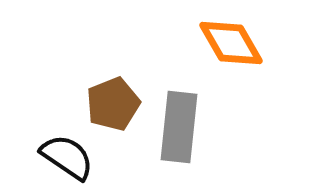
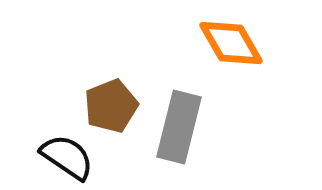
brown pentagon: moved 2 px left, 2 px down
gray rectangle: rotated 8 degrees clockwise
